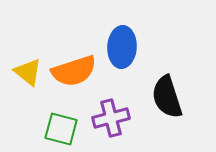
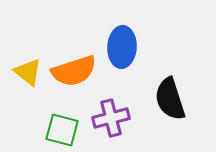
black semicircle: moved 3 px right, 2 px down
green square: moved 1 px right, 1 px down
